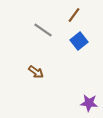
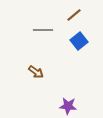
brown line: rotated 14 degrees clockwise
gray line: rotated 36 degrees counterclockwise
purple star: moved 21 px left, 3 px down
